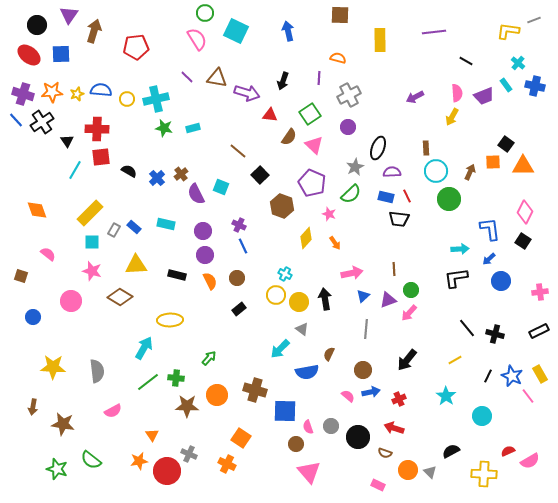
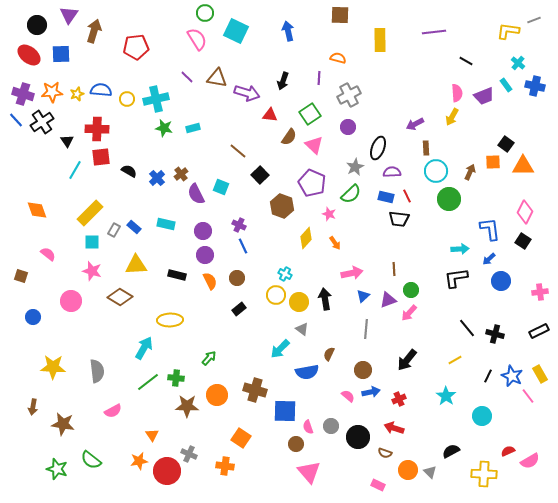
purple arrow at (415, 97): moved 27 px down
orange cross at (227, 464): moved 2 px left, 2 px down; rotated 18 degrees counterclockwise
